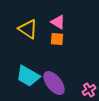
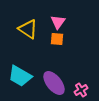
pink triangle: rotated 35 degrees clockwise
cyan trapezoid: moved 8 px left
pink cross: moved 8 px left
